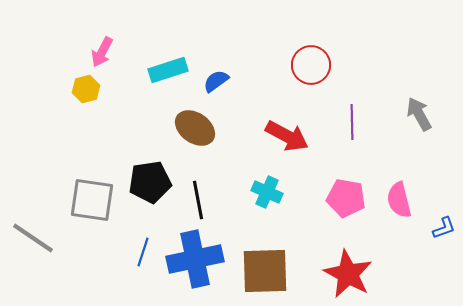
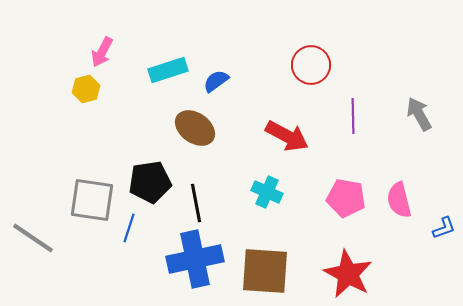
purple line: moved 1 px right, 6 px up
black line: moved 2 px left, 3 px down
blue line: moved 14 px left, 24 px up
brown square: rotated 6 degrees clockwise
